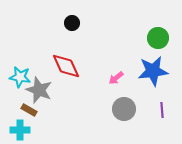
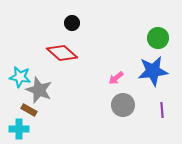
red diamond: moved 4 px left, 13 px up; rotated 24 degrees counterclockwise
gray circle: moved 1 px left, 4 px up
cyan cross: moved 1 px left, 1 px up
